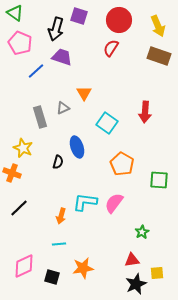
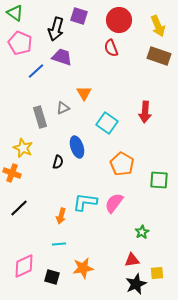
red semicircle: rotated 54 degrees counterclockwise
